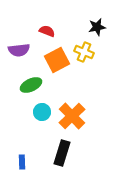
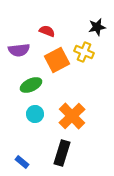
cyan circle: moved 7 px left, 2 px down
blue rectangle: rotated 48 degrees counterclockwise
